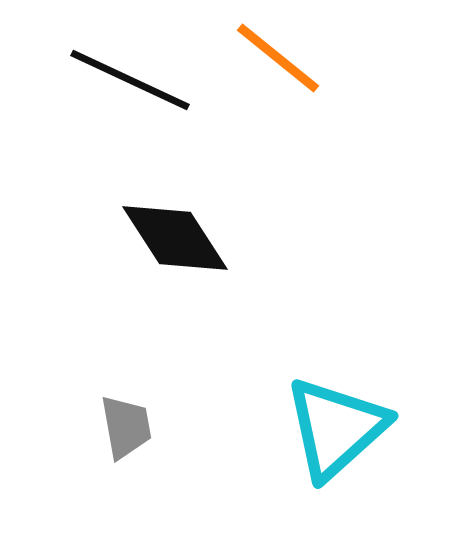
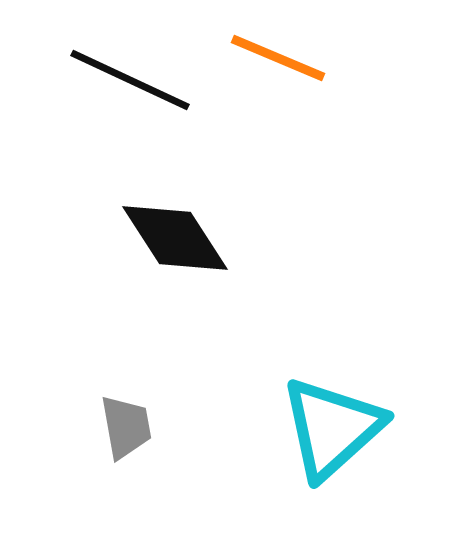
orange line: rotated 16 degrees counterclockwise
cyan triangle: moved 4 px left
